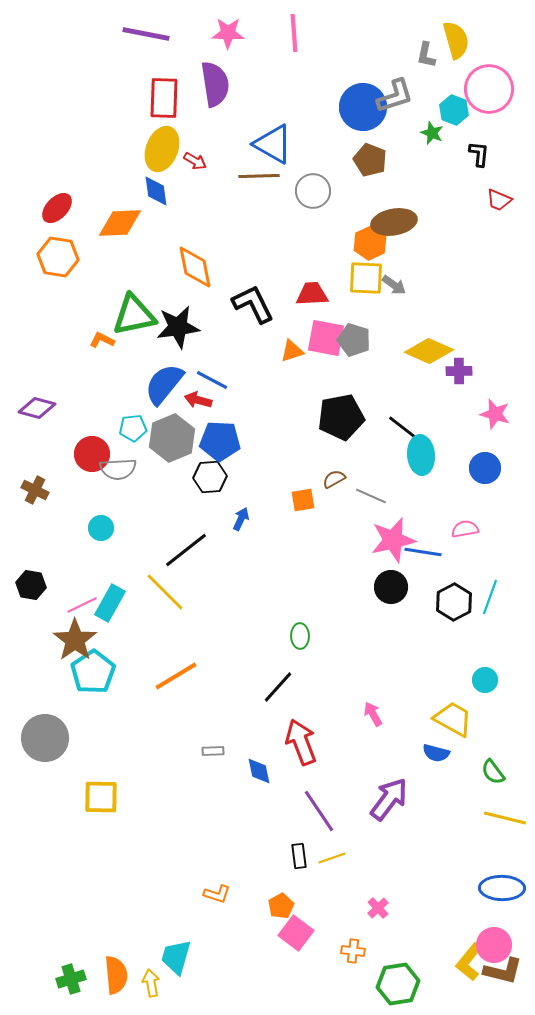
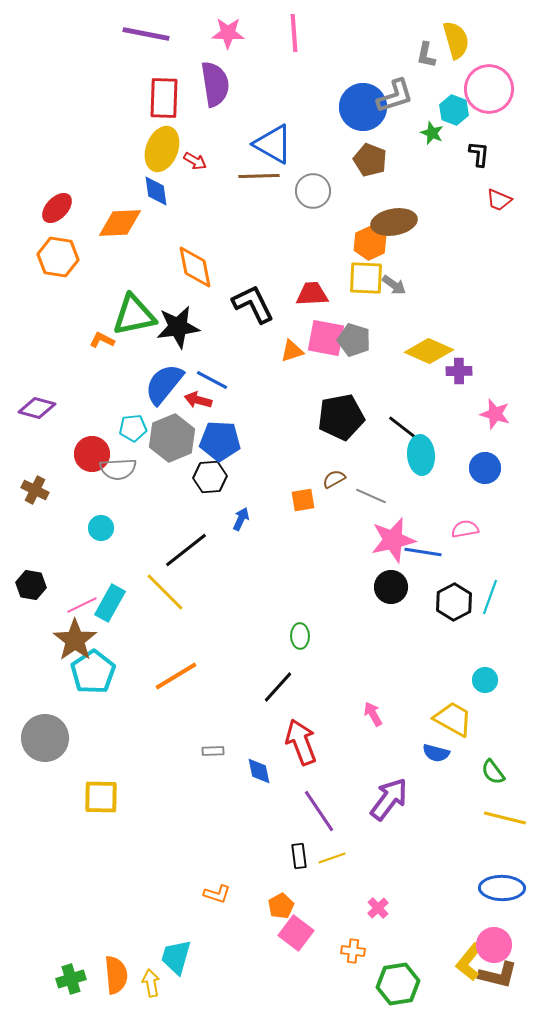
brown L-shape at (503, 971): moved 5 px left, 4 px down
